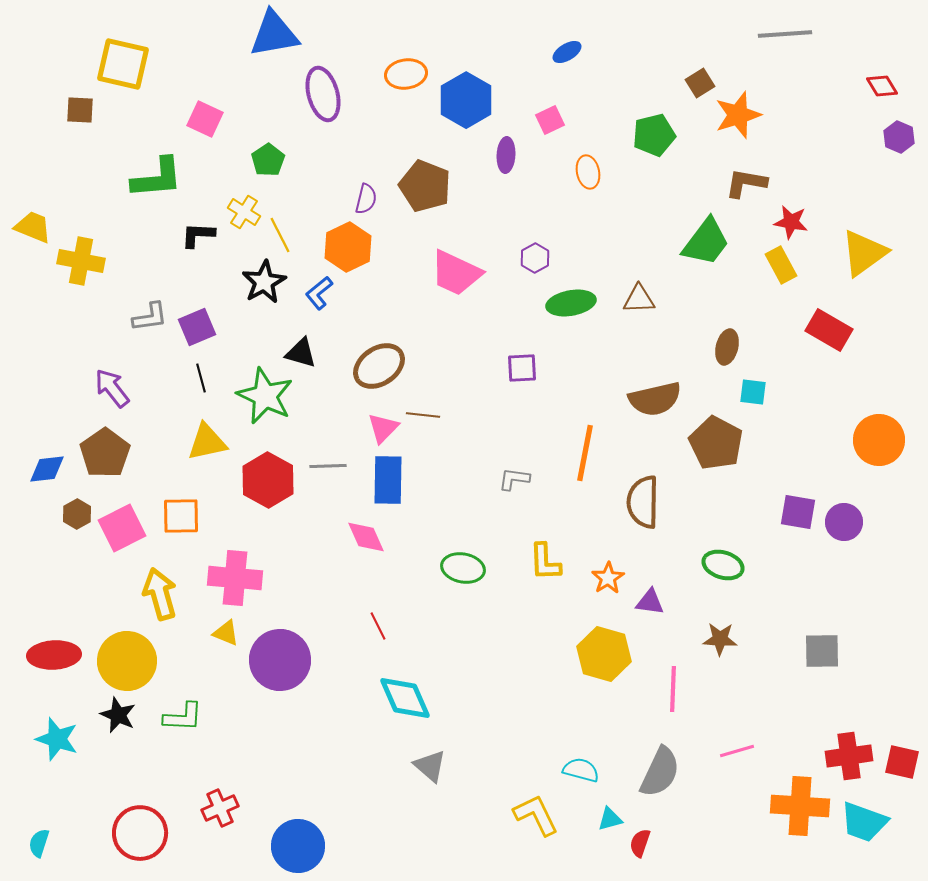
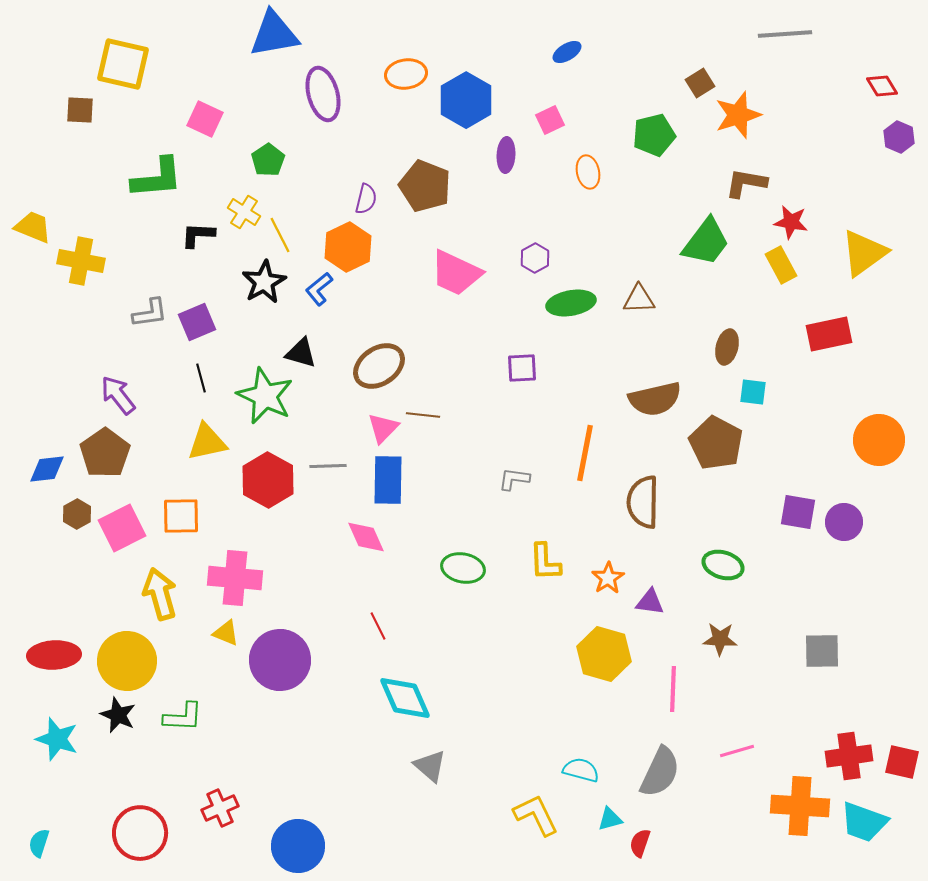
blue L-shape at (319, 293): moved 4 px up
gray L-shape at (150, 317): moved 4 px up
purple square at (197, 327): moved 5 px up
red rectangle at (829, 330): moved 4 px down; rotated 42 degrees counterclockwise
purple arrow at (112, 388): moved 6 px right, 7 px down
